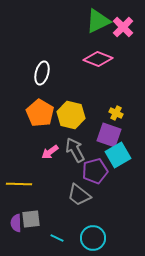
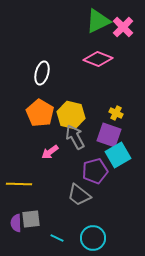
gray arrow: moved 13 px up
